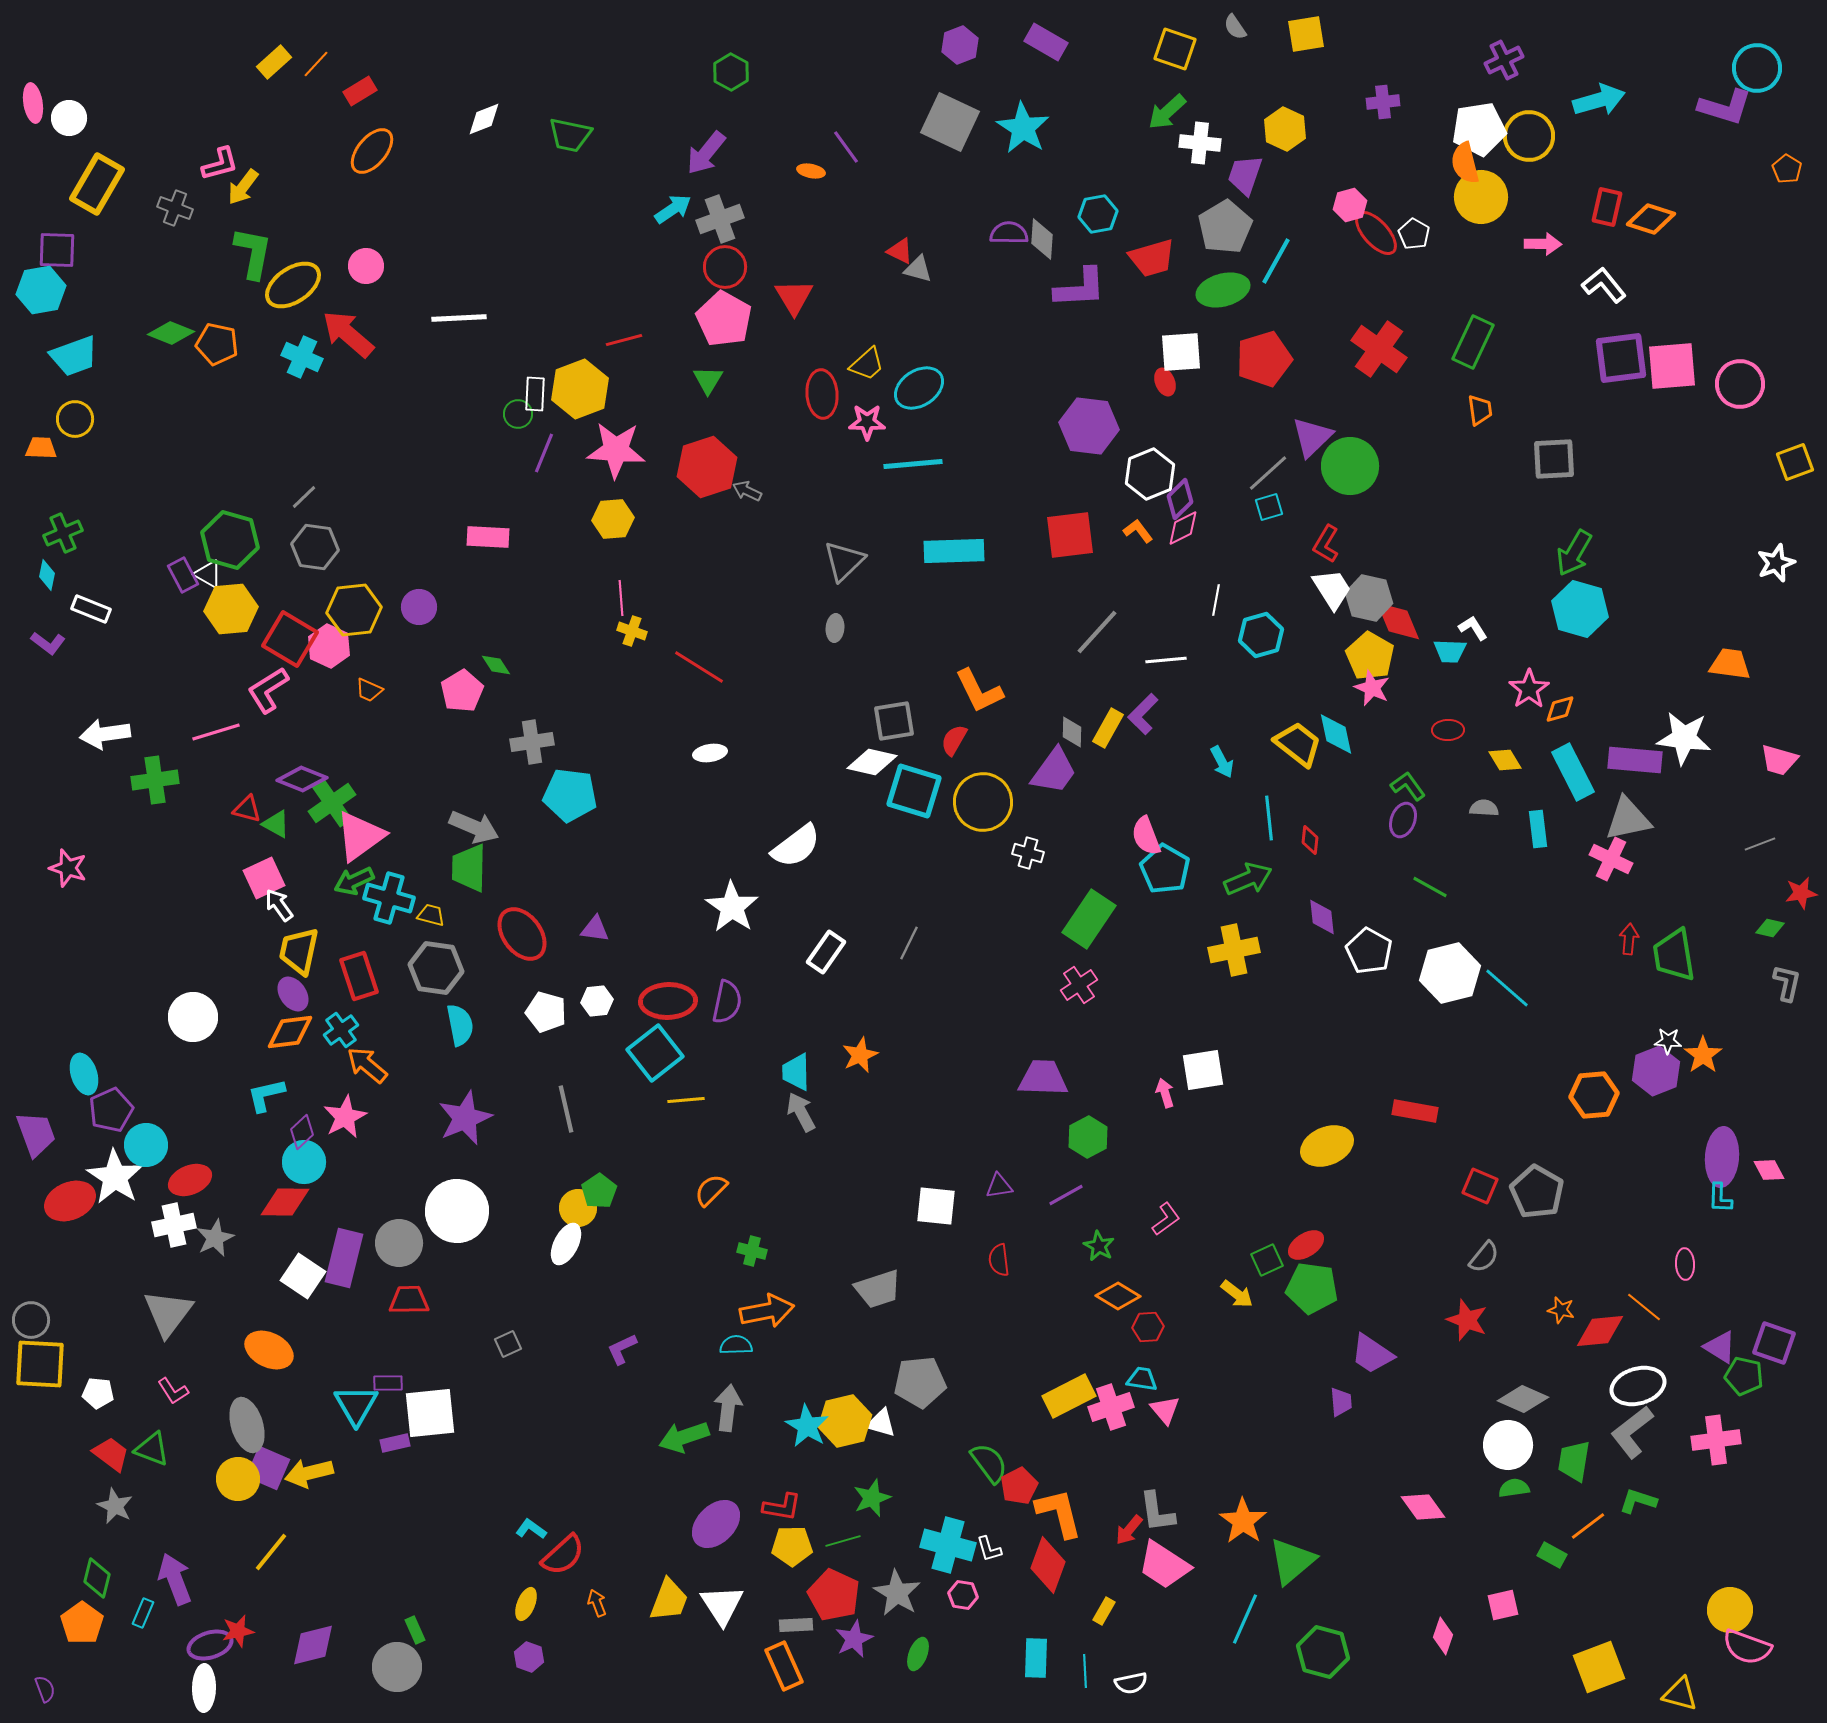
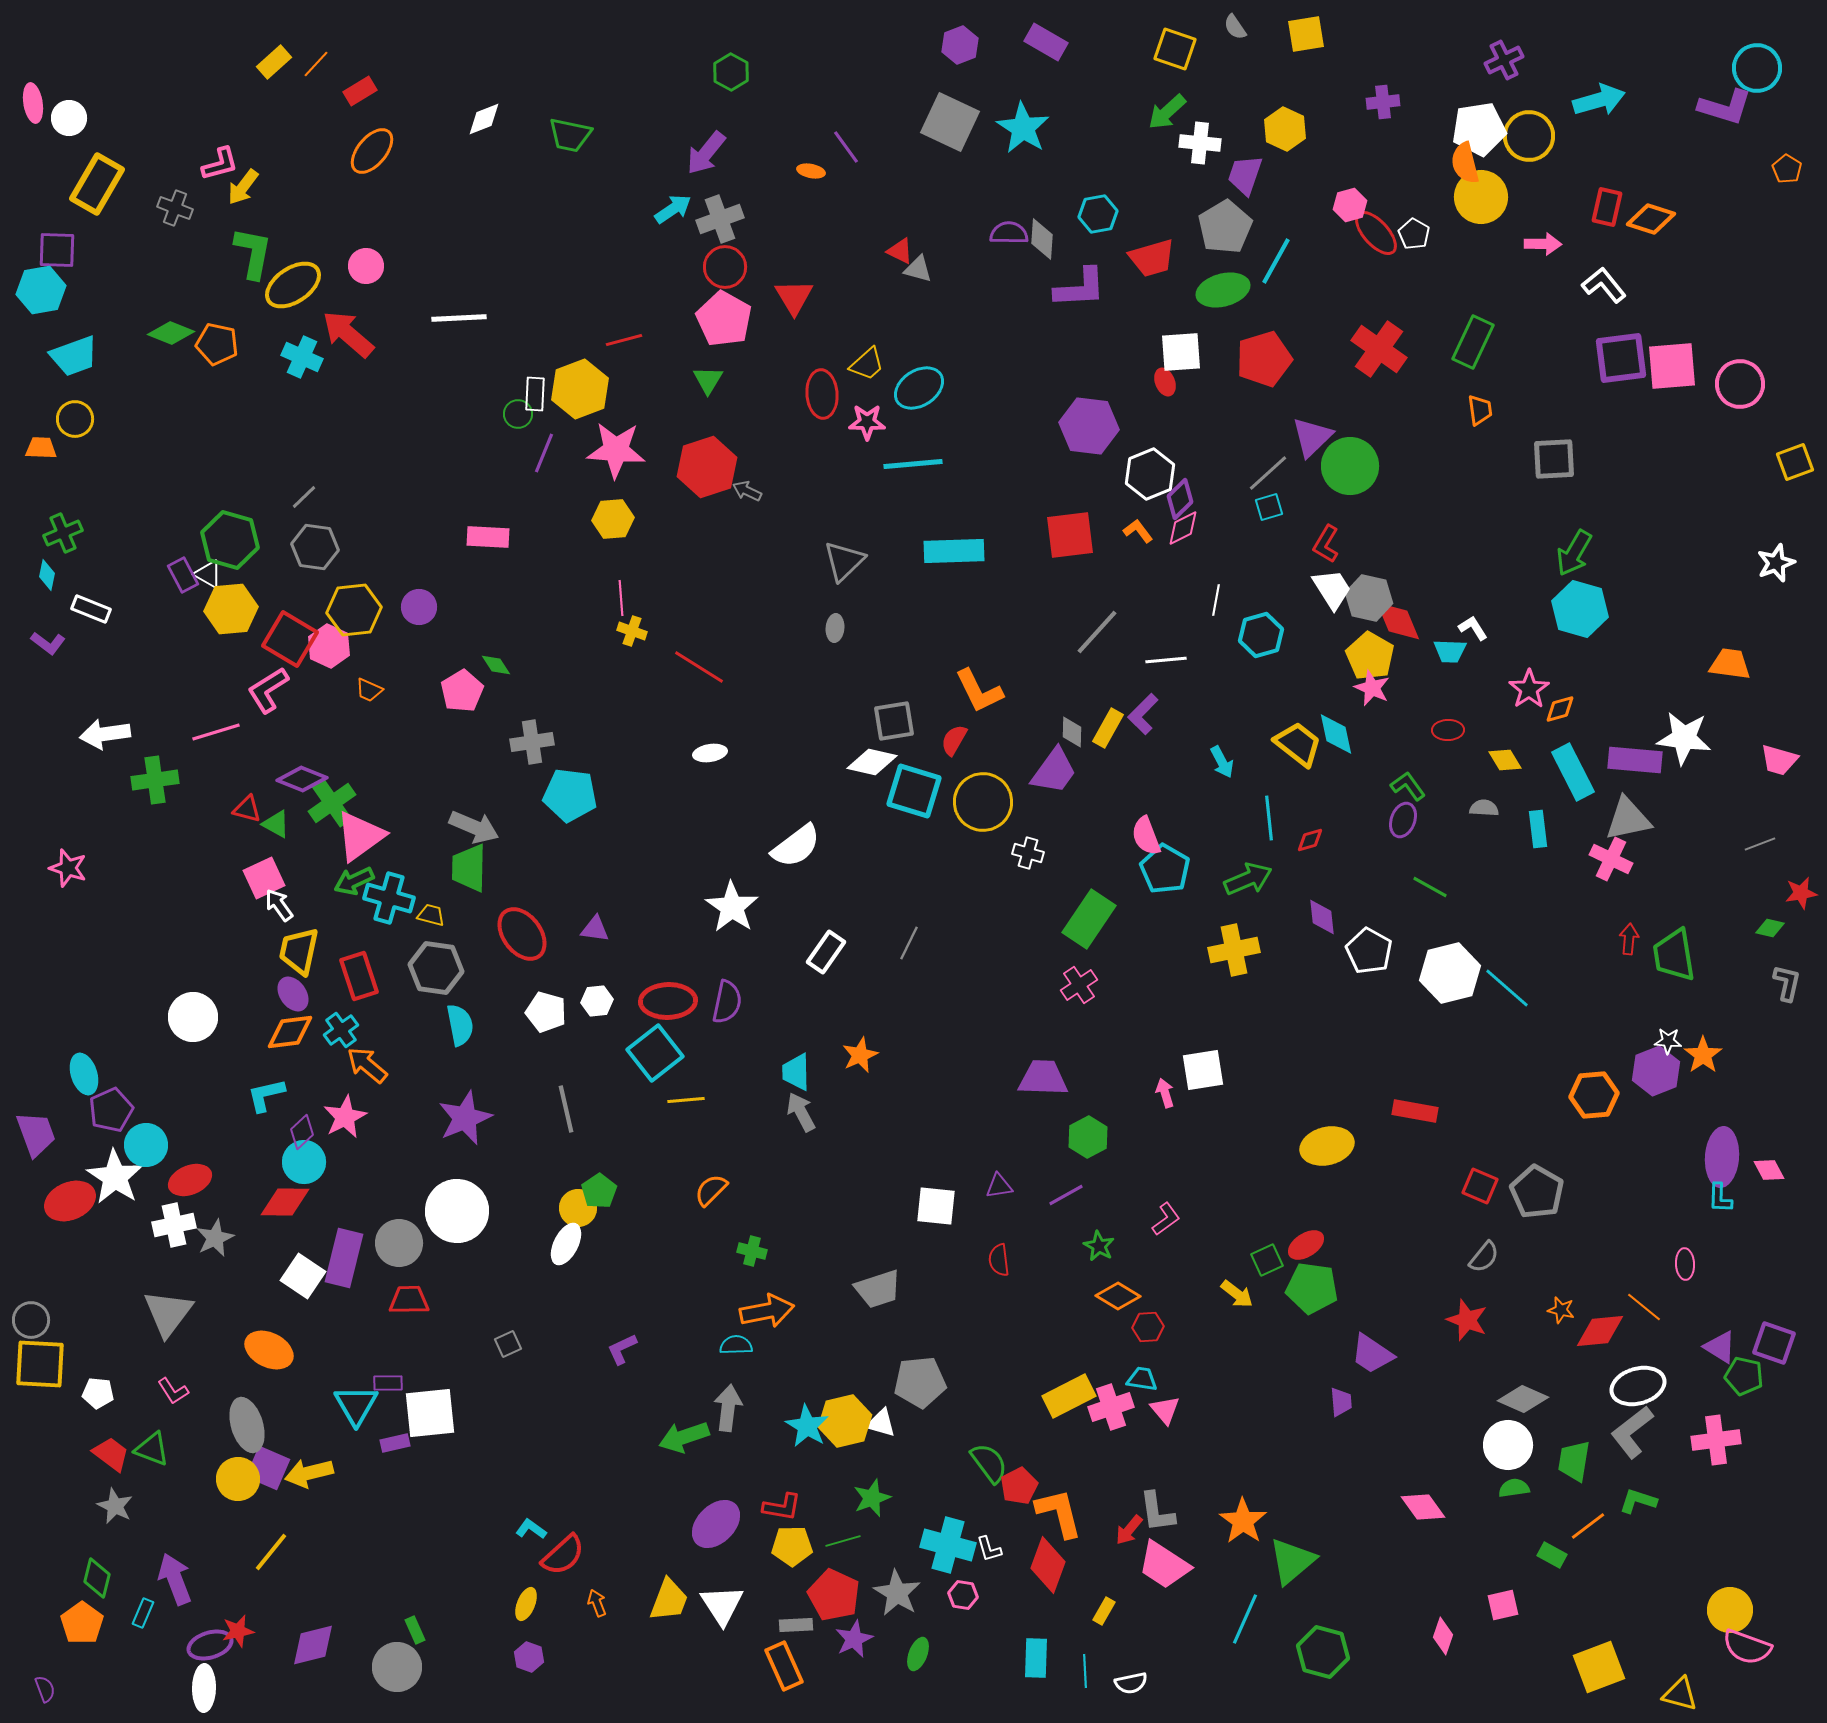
red diamond at (1310, 840): rotated 68 degrees clockwise
yellow ellipse at (1327, 1146): rotated 9 degrees clockwise
